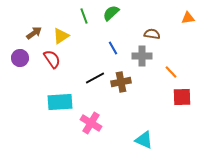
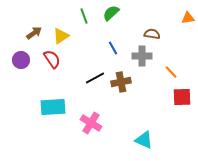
purple circle: moved 1 px right, 2 px down
cyan rectangle: moved 7 px left, 5 px down
